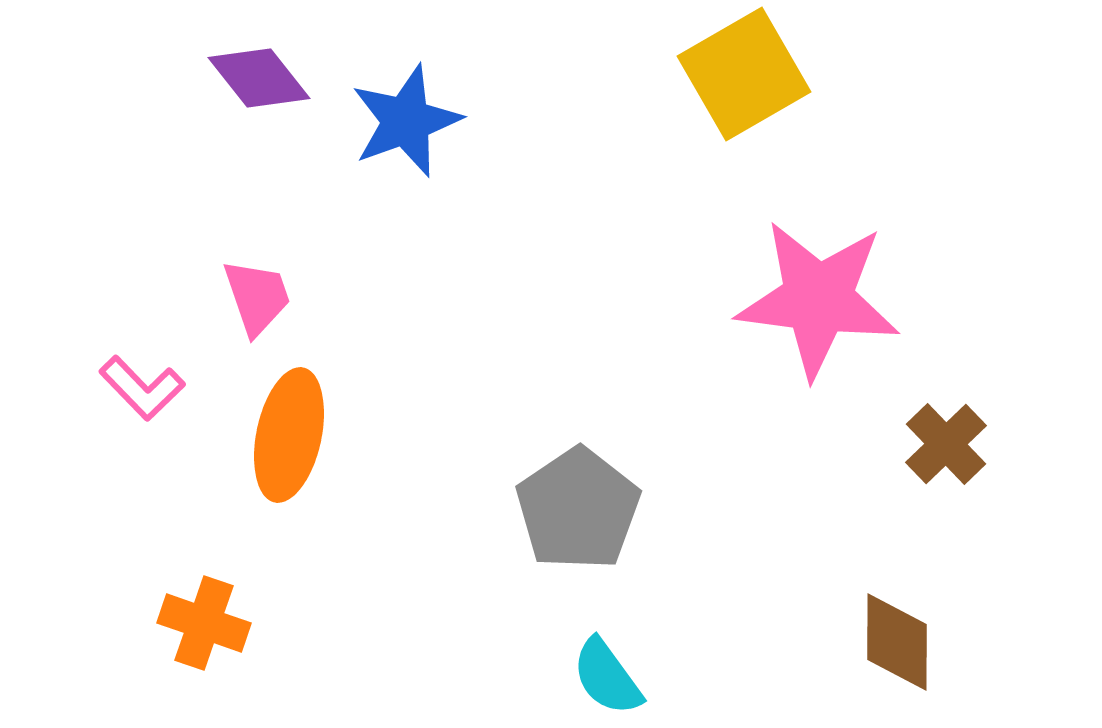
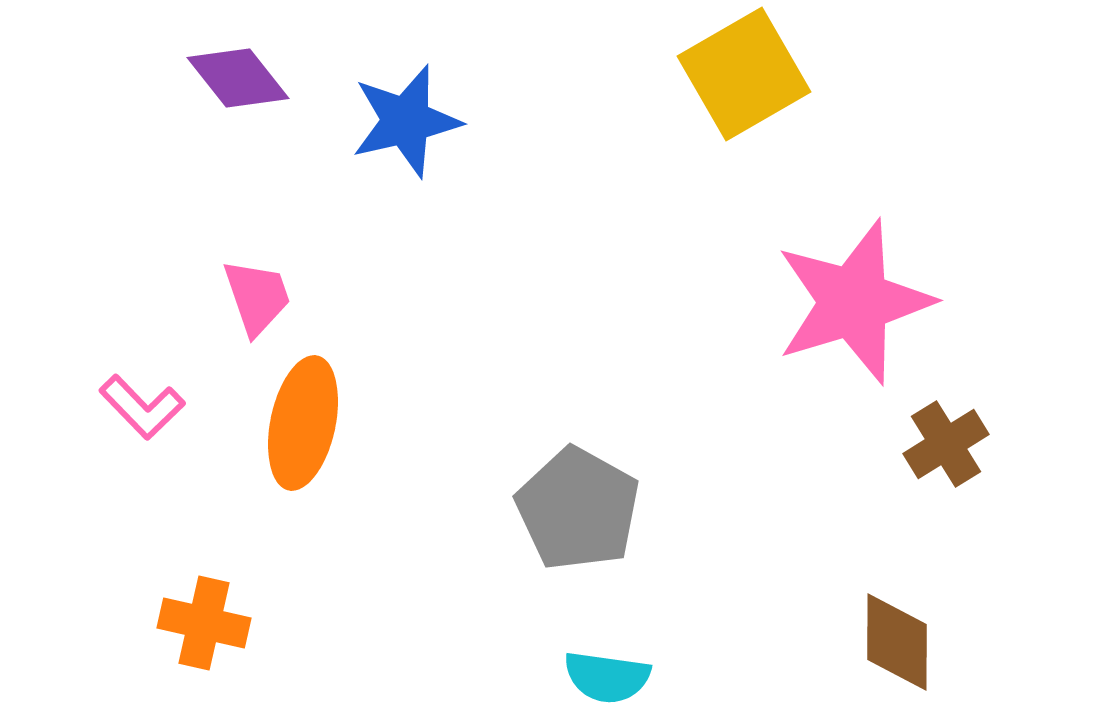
purple diamond: moved 21 px left
blue star: rotated 7 degrees clockwise
pink star: moved 36 px right, 3 px down; rotated 24 degrees counterclockwise
pink L-shape: moved 19 px down
orange ellipse: moved 14 px right, 12 px up
brown cross: rotated 12 degrees clockwise
gray pentagon: rotated 9 degrees counterclockwise
orange cross: rotated 6 degrees counterclockwise
cyan semicircle: rotated 46 degrees counterclockwise
